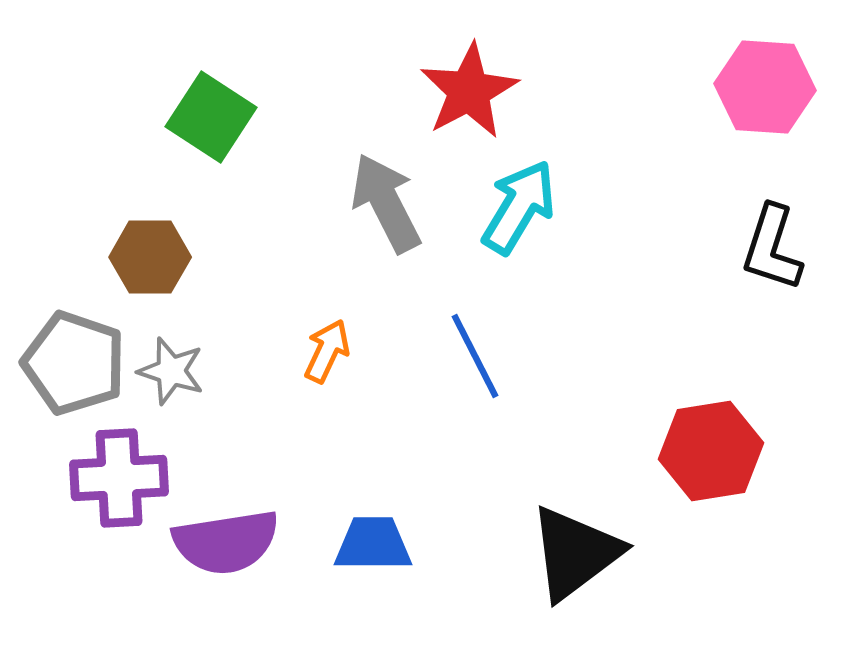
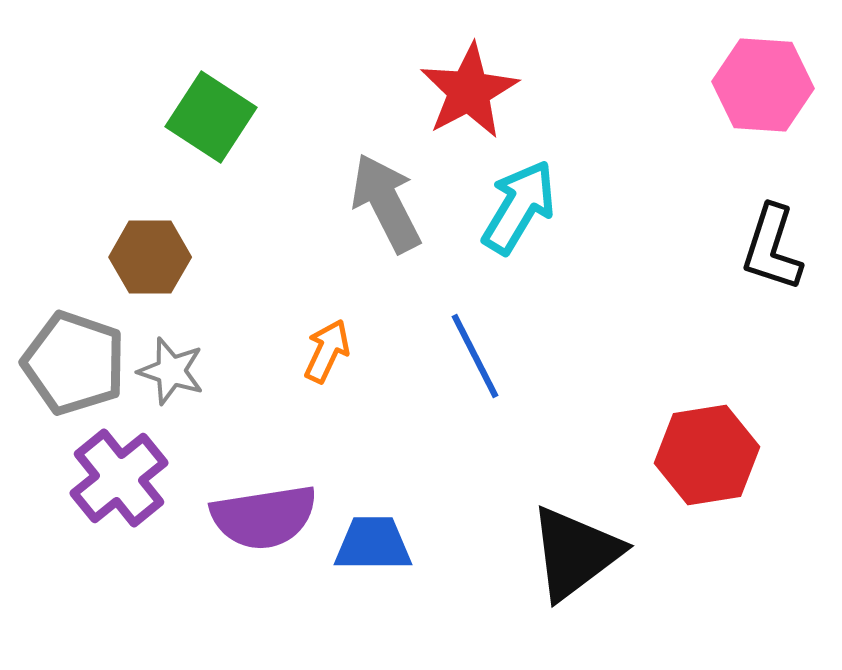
pink hexagon: moved 2 px left, 2 px up
red hexagon: moved 4 px left, 4 px down
purple cross: rotated 36 degrees counterclockwise
purple semicircle: moved 38 px right, 25 px up
